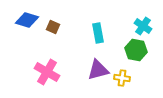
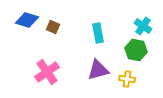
pink cross: rotated 25 degrees clockwise
yellow cross: moved 5 px right, 1 px down
